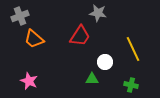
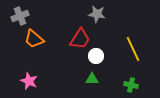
gray star: moved 1 px left, 1 px down
red trapezoid: moved 3 px down
white circle: moved 9 px left, 6 px up
